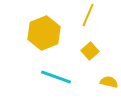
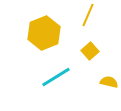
cyan line: rotated 52 degrees counterclockwise
